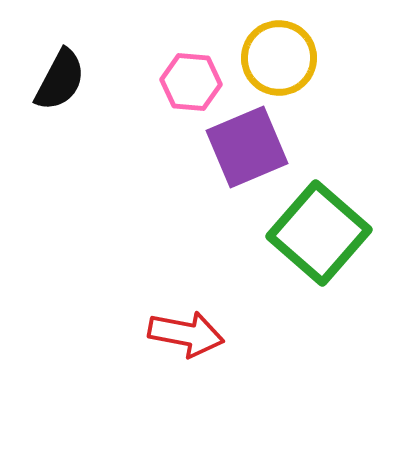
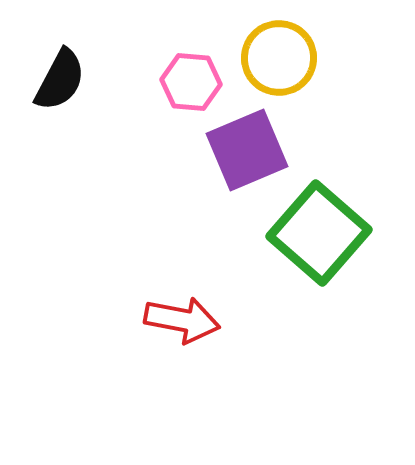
purple square: moved 3 px down
red arrow: moved 4 px left, 14 px up
